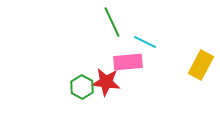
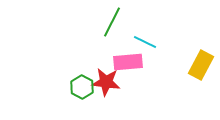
green line: rotated 52 degrees clockwise
